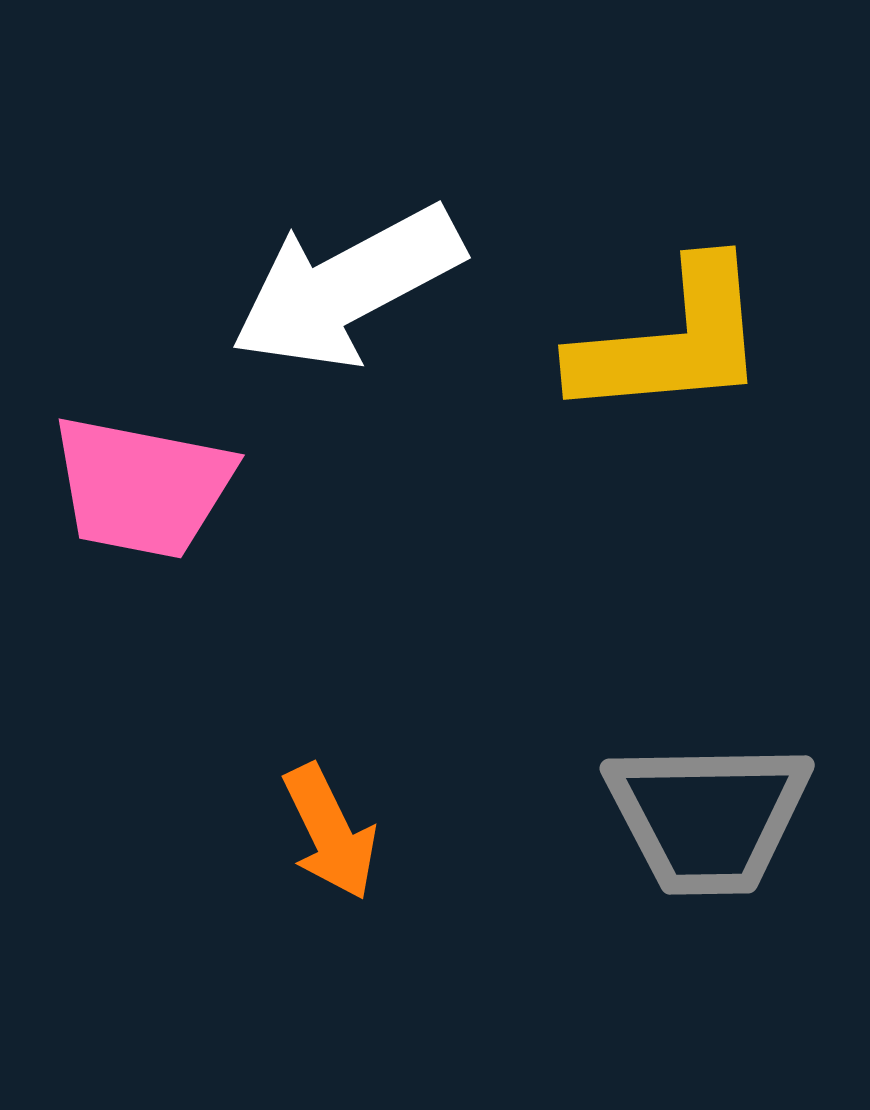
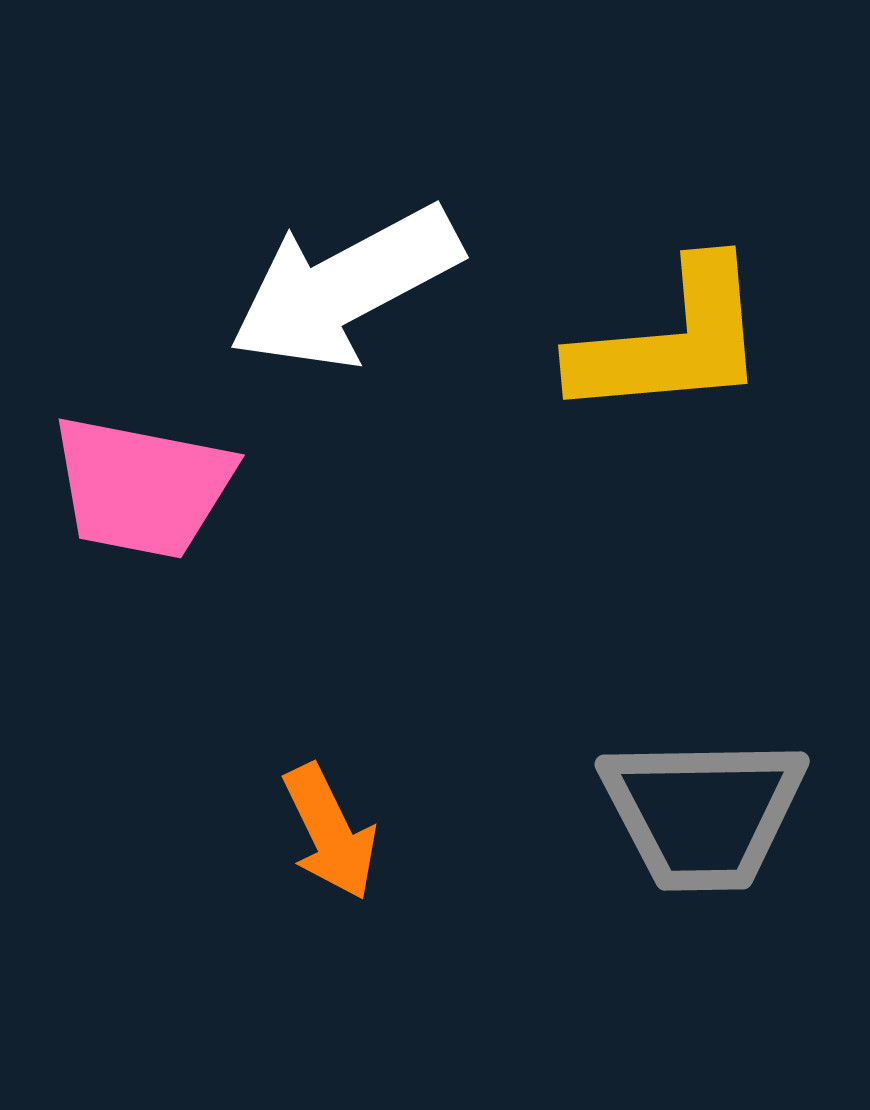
white arrow: moved 2 px left
gray trapezoid: moved 5 px left, 4 px up
